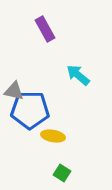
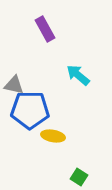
gray triangle: moved 6 px up
green square: moved 17 px right, 4 px down
